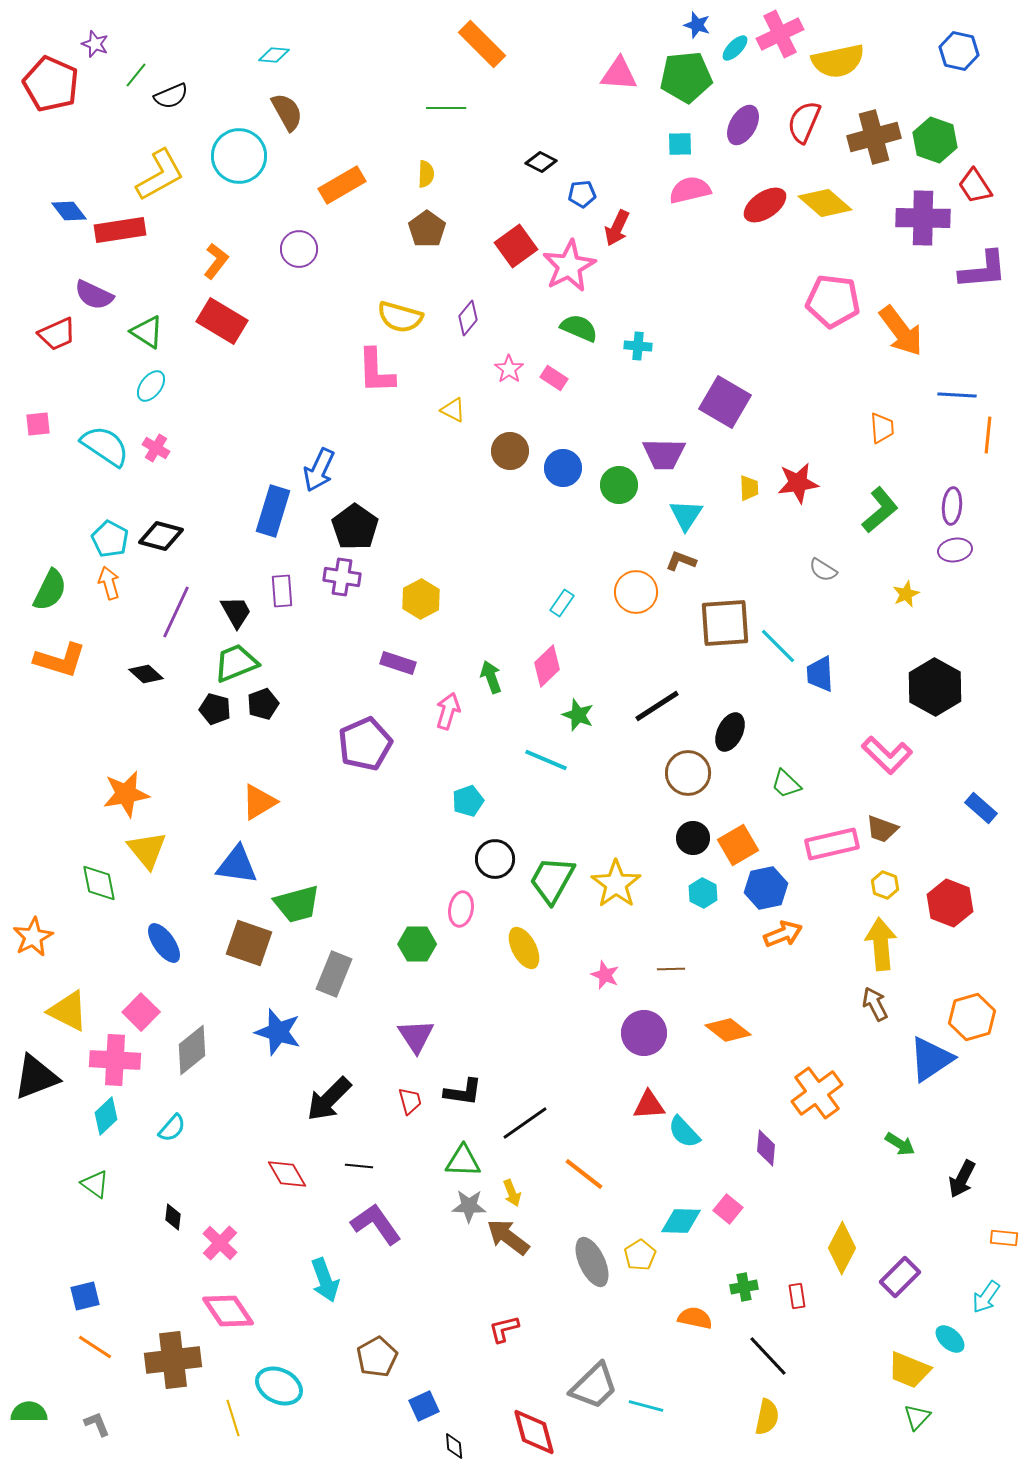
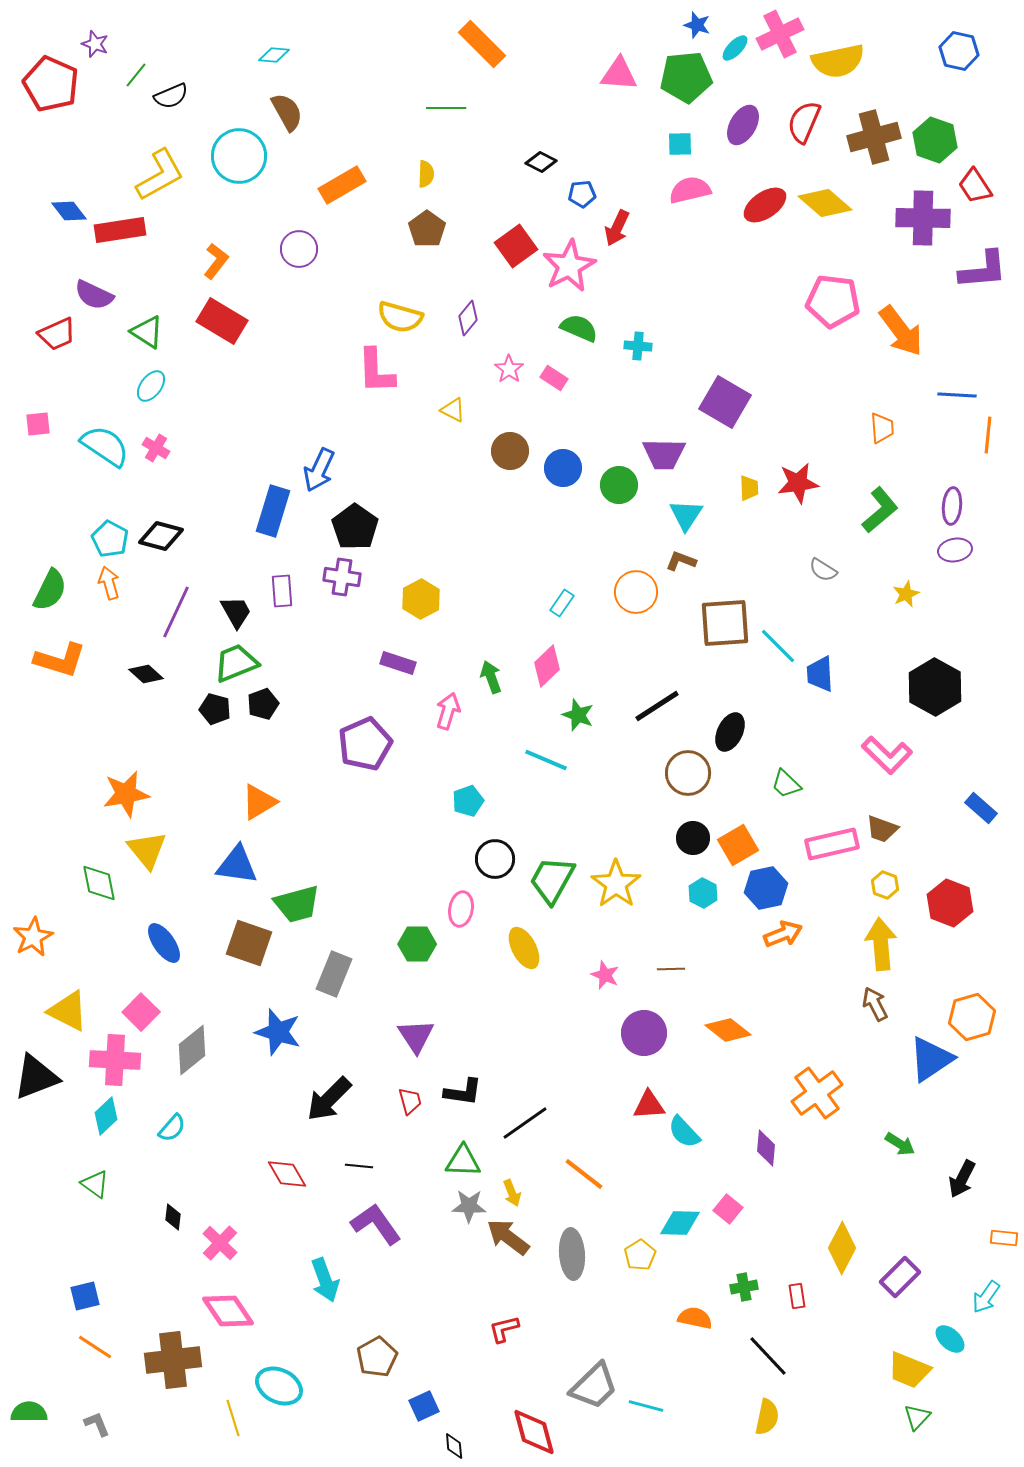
cyan diamond at (681, 1221): moved 1 px left, 2 px down
gray ellipse at (592, 1262): moved 20 px left, 8 px up; rotated 21 degrees clockwise
